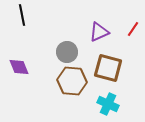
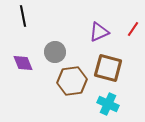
black line: moved 1 px right, 1 px down
gray circle: moved 12 px left
purple diamond: moved 4 px right, 4 px up
brown hexagon: rotated 12 degrees counterclockwise
